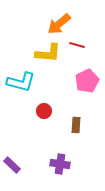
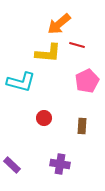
red circle: moved 7 px down
brown rectangle: moved 6 px right, 1 px down
